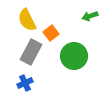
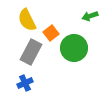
green circle: moved 8 px up
